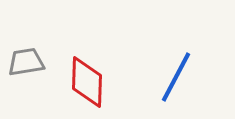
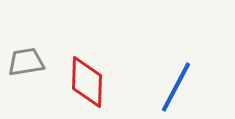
blue line: moved 10 px down
